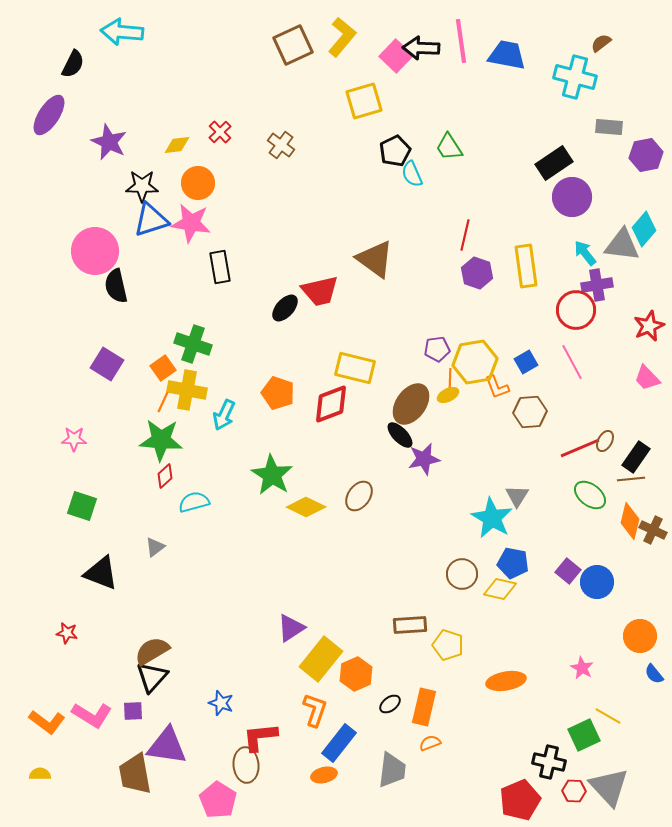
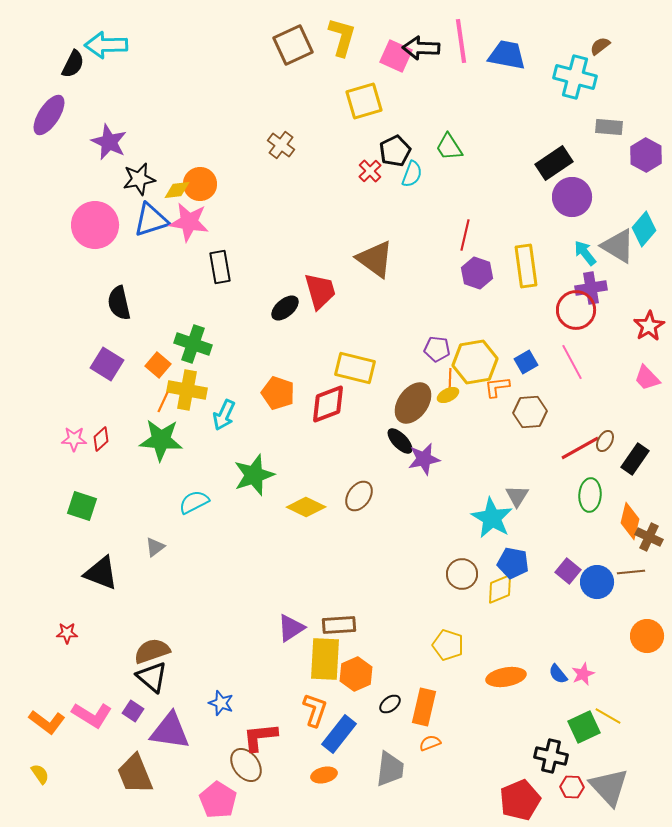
cyan arrow at (122, 32): moved 16 px left, 13 px down; rotated 6 degrees counterclockwise
yellow L-shape at (342, 37): rotated 24 degrees counterclockwise
brown semicircle at (601, 43): moved 1 px left, 3 px down
pink square at (396, 56): rotated 20 degrees counterclockwise
red cross at (220, 132): moved 150 px right, 39 px down
yellow diamond at (177, 145): moved 45 px down
purple hexagon at (646, 155): rotated 20 degrees counterclockwise
cyan semicircle at (412, 174): rotated 136 degrees counterclockwise
orange circle at (198, 183): moved 2 px right, 1 px down
black star at (142, 186): moved 3 px left, 7 px up; rotated 12 degrees counterclockwise
pink star at (191, 223): moved 2 px left, 1 px up
gray triangle at (622, 245): moved 4 px left, 1 px down; rotated 24 degrees clockwise
pink circle at (95, 251): moved 26 px up
purple cross at (597, 285): moved 6 px left, 3 px down
black semicircle at (116, 286): moved 3 px right, 17 px down
red trapezoid at (320, 291): rotated 93 degrees counterclockwise
black ellipse at (285, 308): rotated 8 degrees clockwise
red star at (649, 326): rotated 8 degrees counterclockwise
purple pentagon at (437, 349): rotated 15 degrees clockwise
orange square at (163, 368): moved 5 px left, 3 px up; rotated 15 degrees counterclockwise
orange L-shape at (497, 387): rotated 104 degrees clockwise
red diamond at (331, 404): moved 3 px left
brown ellipse at (411, 404): moved 2 px right, 1 px up
black ellipse at (400, 435): moved 6 px down
red line at (580, 448): rotated 6 degrees counterclockwise
black rectangle at (636, 457): moved 1 px left, 2 px down
green star at (272, 475): moved 18 px left; rotated 21 degrees clockwise
red diamond at (165, 476): moved 64 px left, 37 px up
brown line at (631, 479): moved 93 px down
green ellipse at (590, 495): rotated 56 degrees clockwise
cyan semicircle at (194, 502): rotated 12 degrees counterclockwise
brown cross at (653, 530): moved 4 px left, 7 px down
yellow diamond at (500, 589): rotated 36 degrees counterclockwise
brown rectangle at (410, 625): moved 71 px left
red star at (67, 633): rotated 10 degrees counterclockwise
orange circle at (640, 636): moved 7 px right
brown semicircle at (152, 651): rotated 12 degrees clockwise
yellow rectangle at (321, 659): moved 4 px right; rotated 36 degrees counterclockwise
pink star at (582, 668): moved 1 px right, 6 px down; rotated 20 degrees clockwise
blue semicircle at (654, 674): moved 96 px left
black triangle at (152, 677): rotated 32 degrees counterclockwise
orange ellipse at (506, 681): moved 4 px up
purple square at (133, 711): rotated 35 degrees clockwise
green square at (584, 735): moved 8 px up
blue rectangle at (339, 743): moved 9 px up
purple triangle at (167, 746): moved 3 px right, 15 px up
black cross at (549, 762): moved 2 px right, 6 px up
brown ellipse at (246, 765): rotated 32 degrees counterclockwise
gray trapezoid at (392, 770): moved 2 px left, 1 px up
yellow semicircle at (40, 774): rotated 55 degrees clockwise
brown trapezoid at (135, 774): rotated 12 degrees counterclockwise
red hexagon at (574, 791): moved 2 px left, 4 px up
